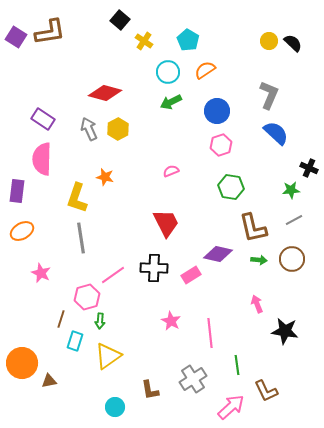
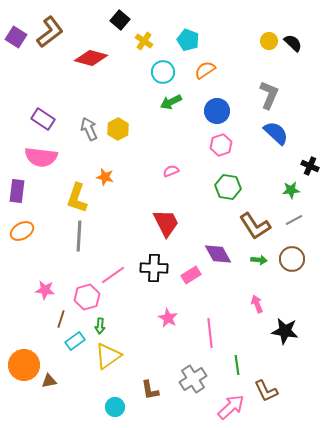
brown L-shape at (50, 32): rotated 28 degrees counterclockwise
cyan pentagon at (188, 40): rotated 10 degrees counterclockwise
cyan circle at (168, 72): moved 5 px left
red diamond at (105, 93): moved 14 px left, 35 px up
pink semicircle at (42, 159): moved 1 px left, 2 px up; rotated 84 degrees counterclockwise
black cross at (309, 168): moved 1 px right, 2 px up
green hexagon at (231, 187): moved 3 px left
brown L-shape at (253, 228): moved 2 px right, 2 px up; rotated 20 degrees counterclockwise
gray line at (81, 238): moved 2 px left, 2 px up; rotated 12 degrees clockwise
purple diamond at (218, 254): rotated 48 degrees clockwise
pink star at (41, 273): moved 4 px right, 17 px down; rotated 18 degrees counterclockwise
green arrow at (100, 321): moved 5 px down
pink star at (171, 321): moved 3 px left, 3 px up
cyan rectangle at (75, 341): rotated 36 degrees clockwise
orange circle at (22, 363): moved 2 px right, 2 px down
